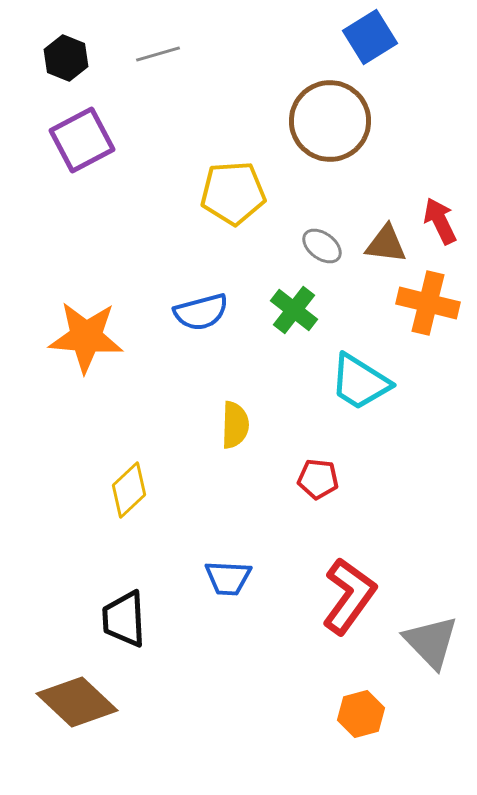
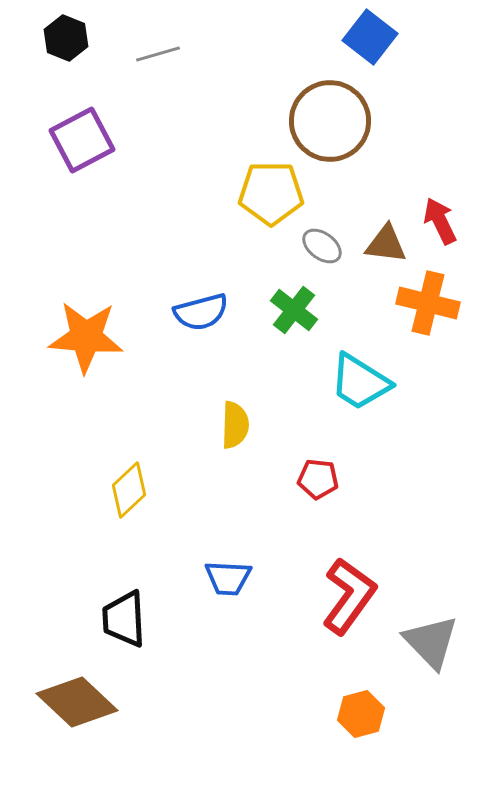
blue square: rotated 20 degrees counterclockwise
black hexagon: moved 20 px up
yellow pentagon: moved 38 px right; rotated 4 degrees clockwise
